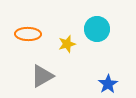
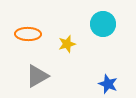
cyan circle: moved 6 px right, 5 px up
gray triangle: moved 5 px left
blue star: rotated 18 degrees counterclockwise
